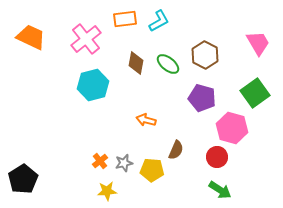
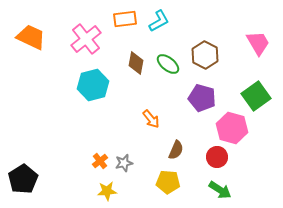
green square: moved 1 px right, 3 px down
orange arrow: moved 5 px right, 1 px up; rotated 144 degrees counterclockwise
yellow pentagon: moved 16 px right, 12 px down
